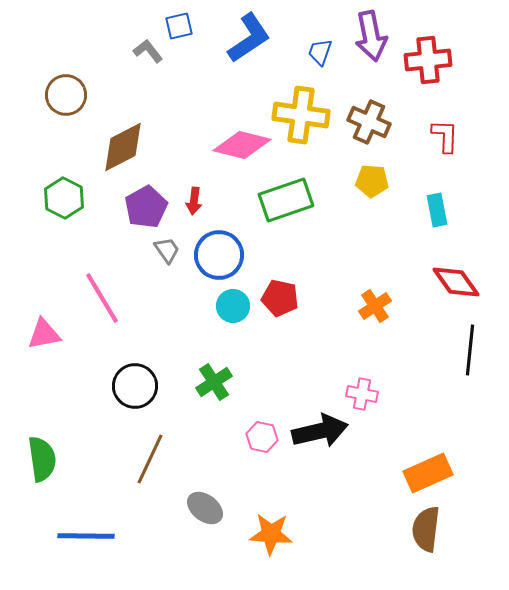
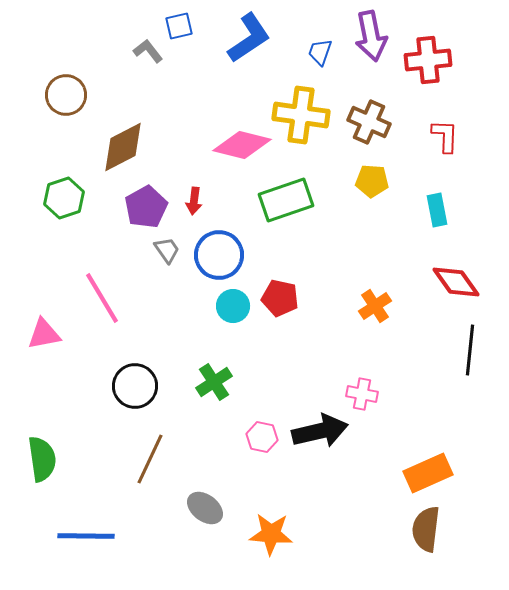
green hexagon: rotated 15 degrees clockwise
